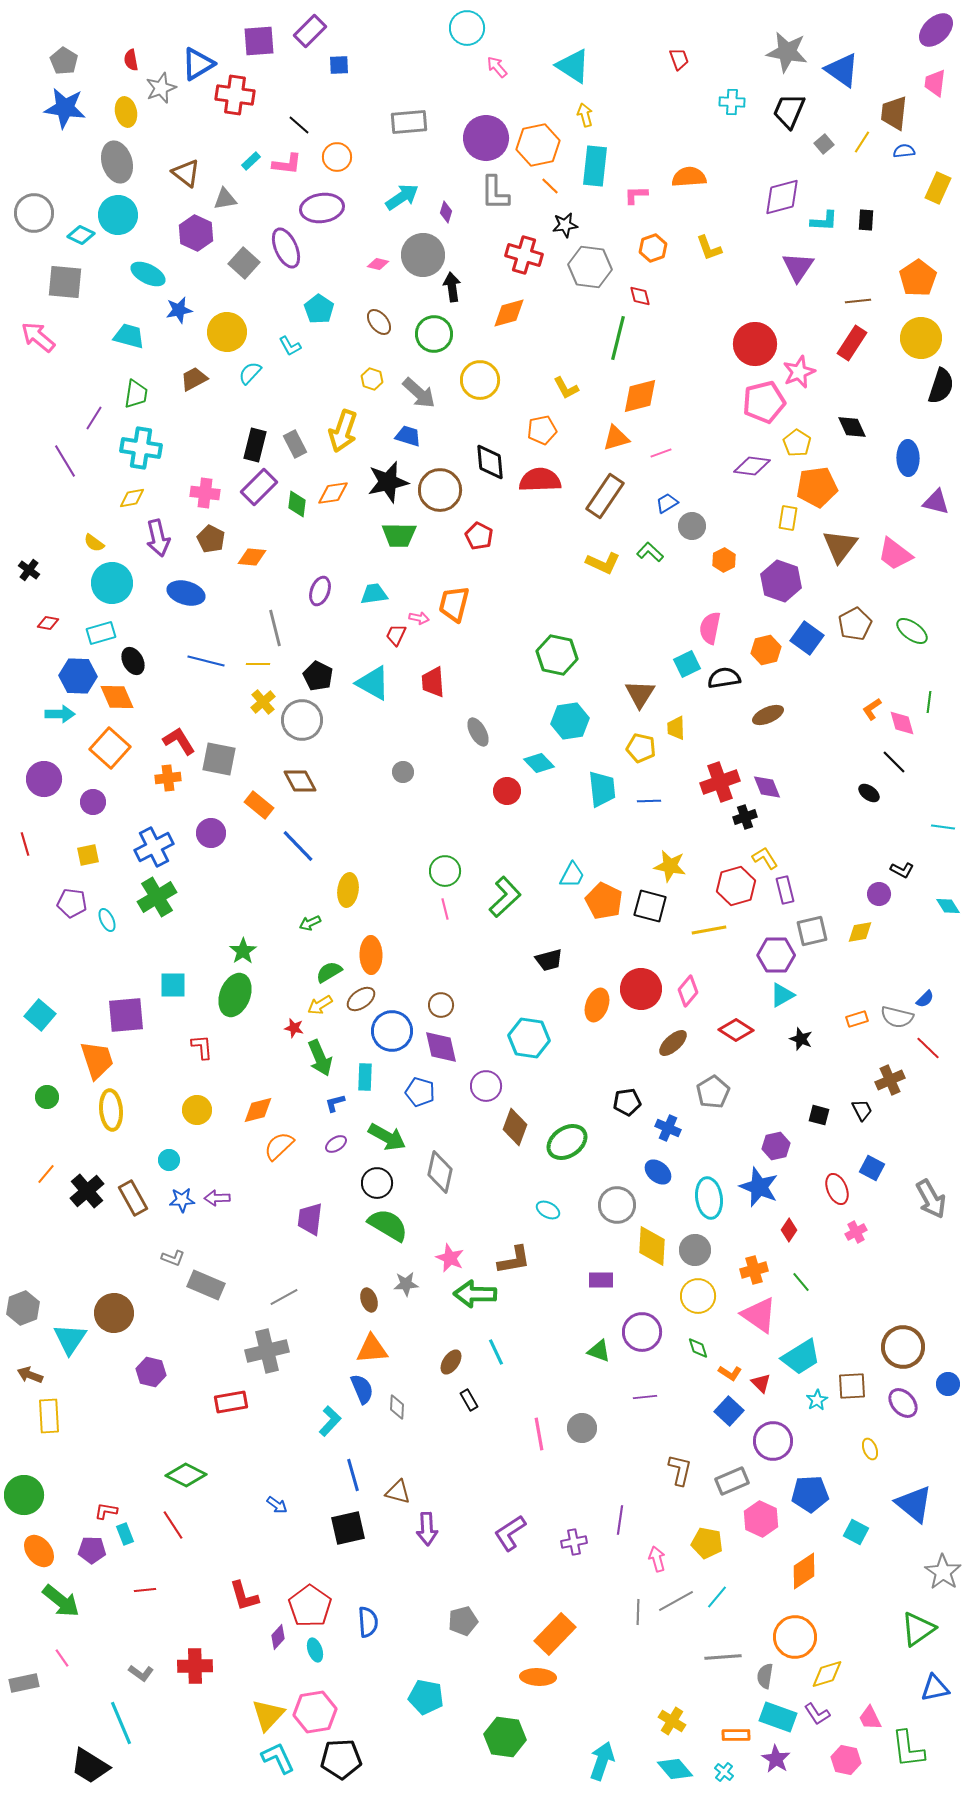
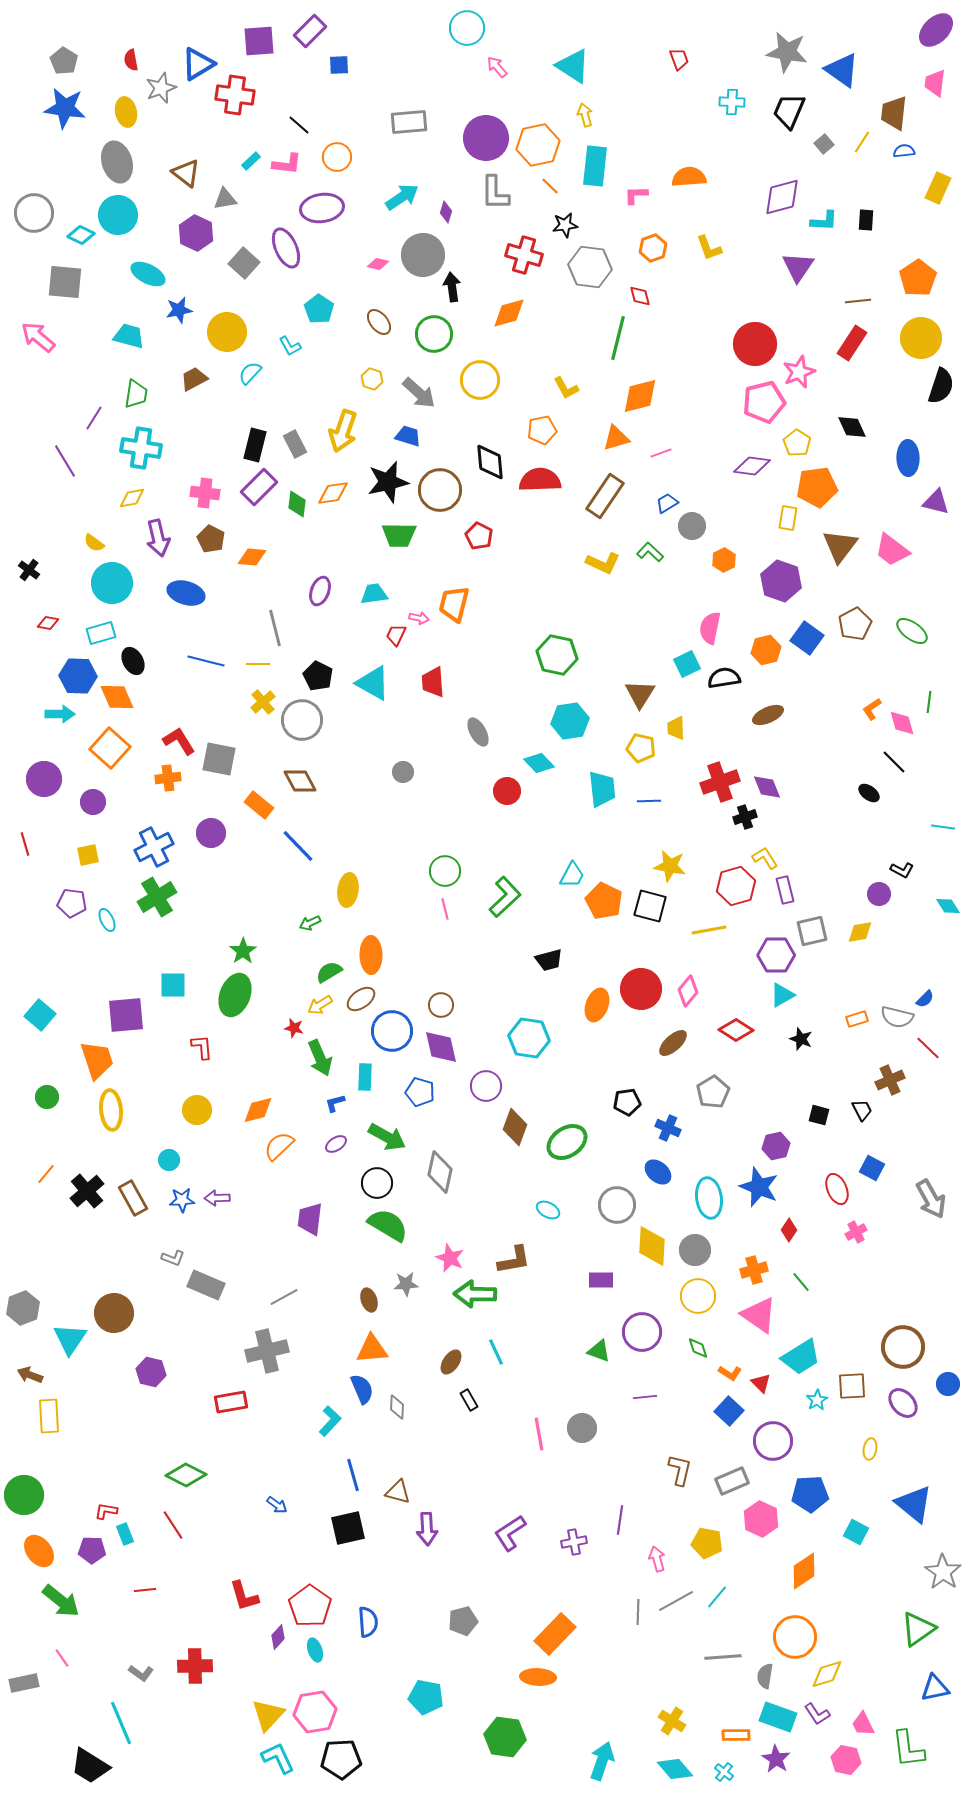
pink trapezoid at (895, 554): moved 3 px left, 4 px up
yellow ellipse at (870, 1449): rotated 30 degrees clockwise
pink trapezoid at (870, 1718): moved 7 px left, 6 px down
